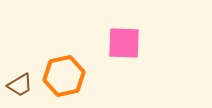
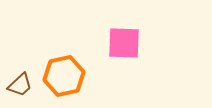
brown trapezoid: rotated 12 degrees counterclockwise
